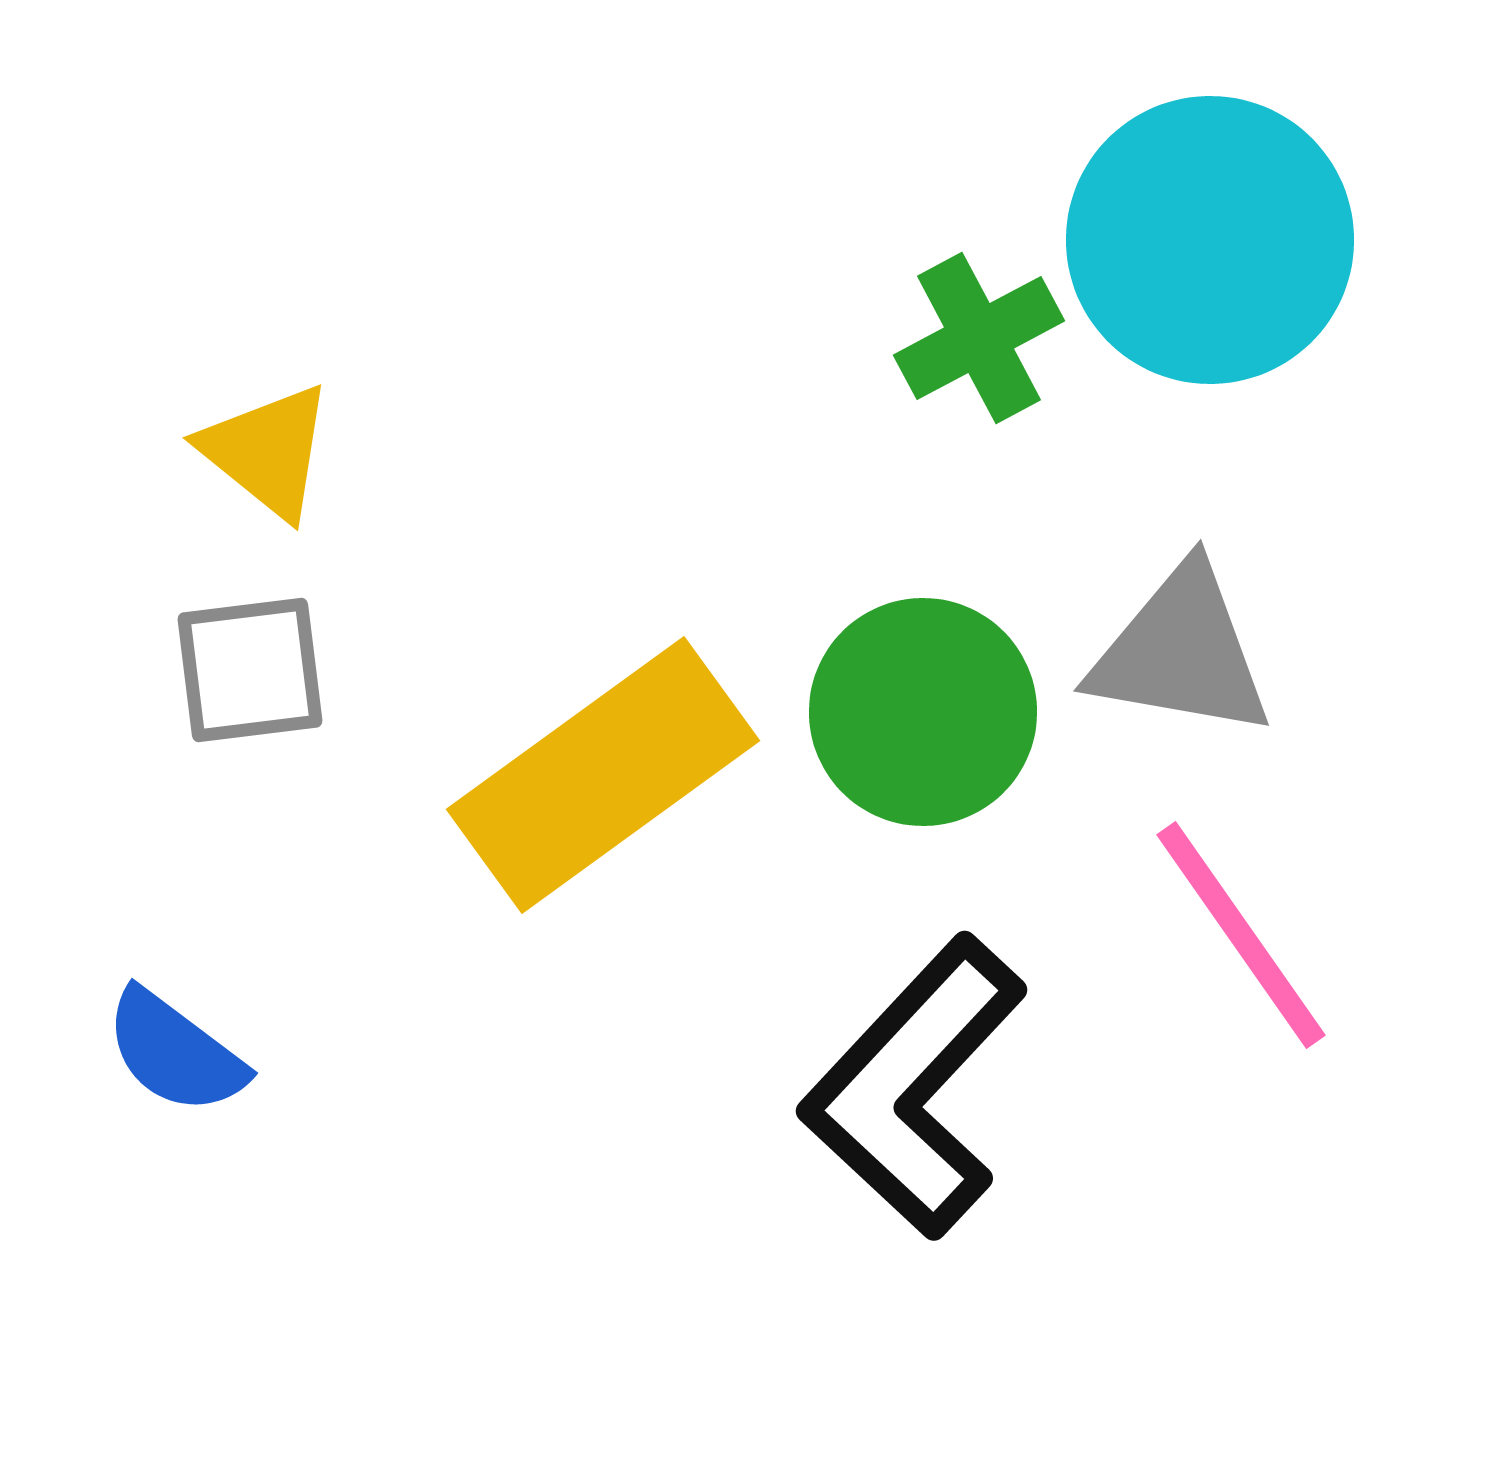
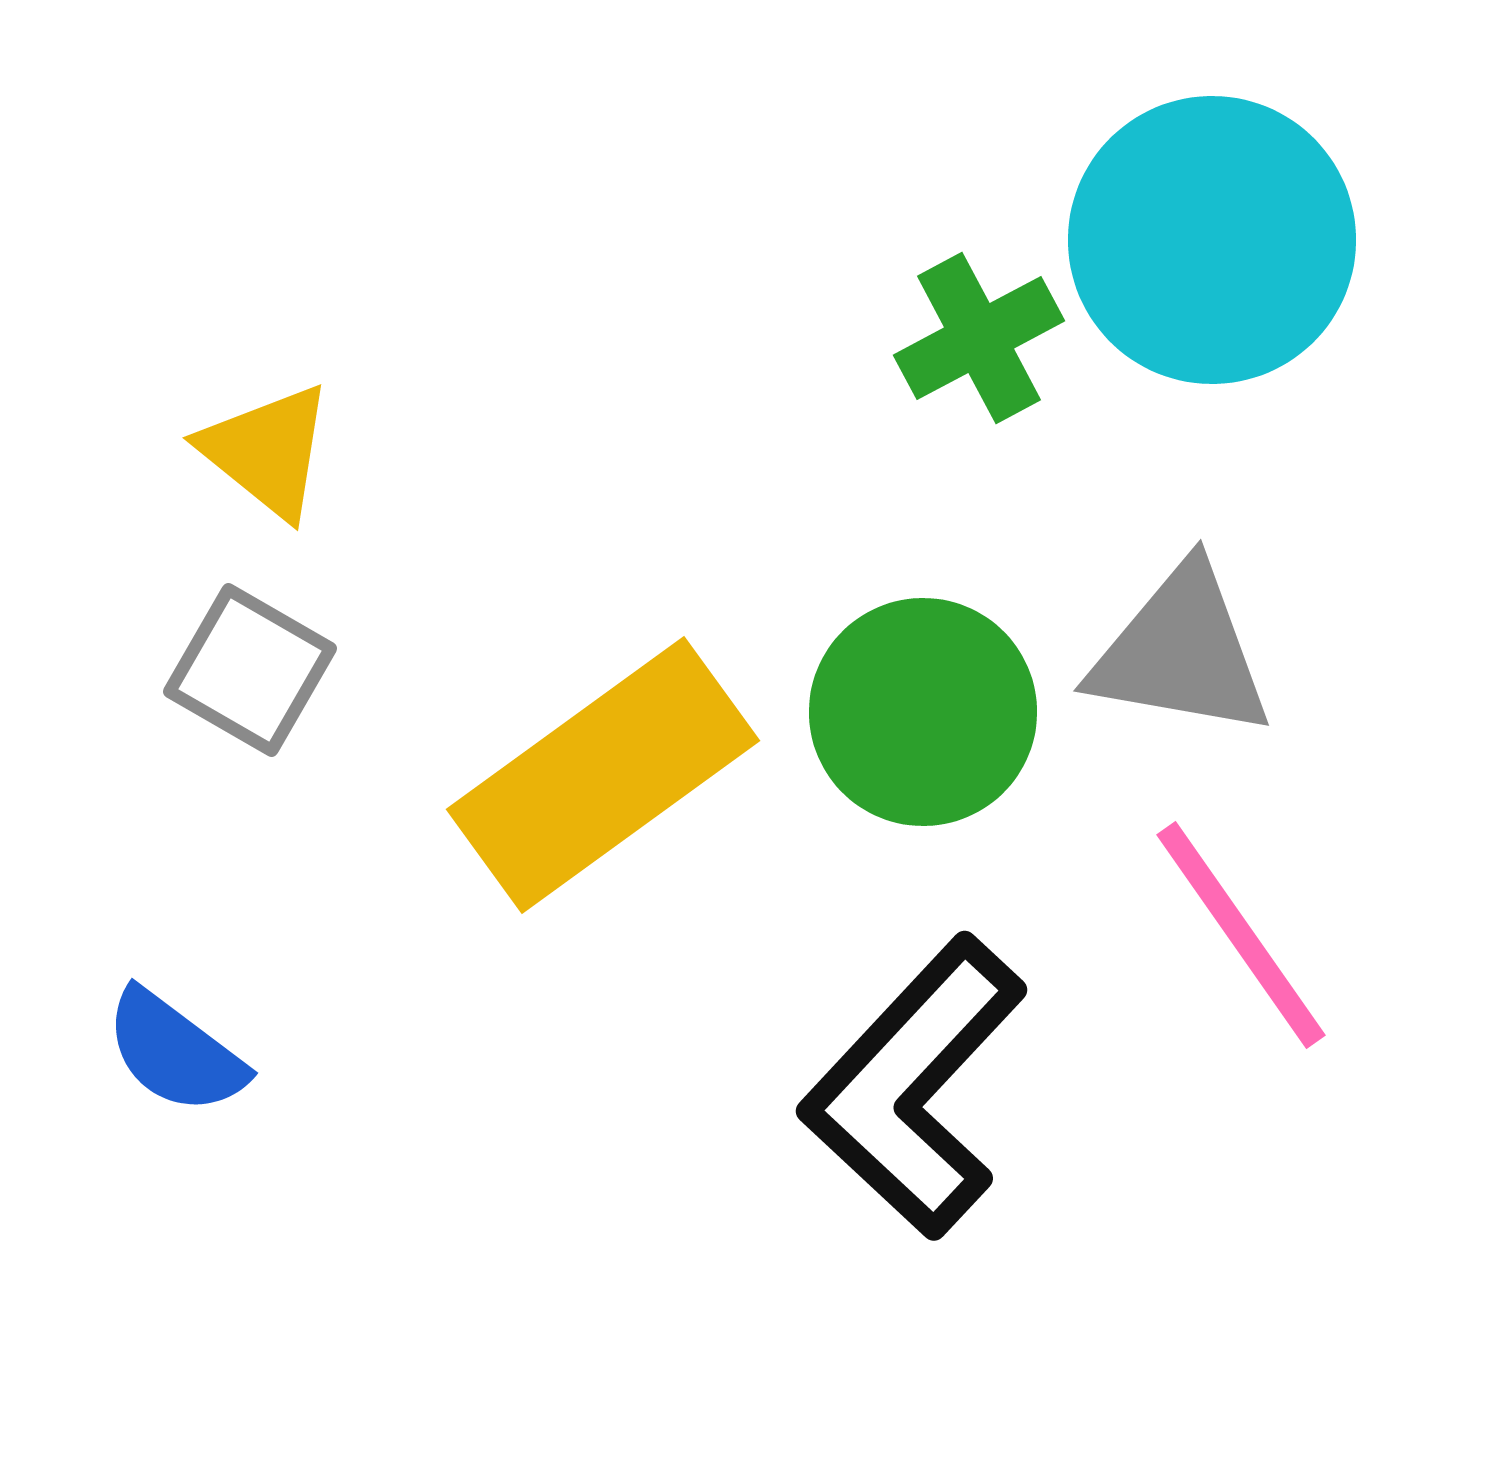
cyan circle: moved 2 px right
gray square: rotated 37 degrees clockwise
